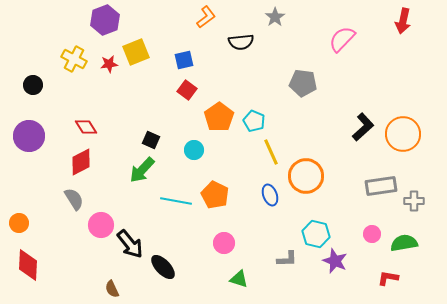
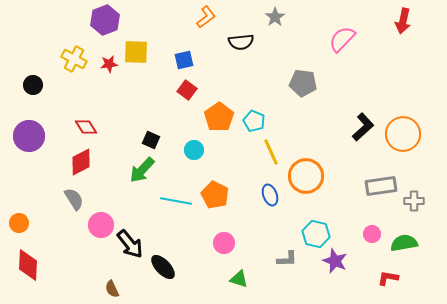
yellow square at (136, 52): rotated 24 degrees clockwise
